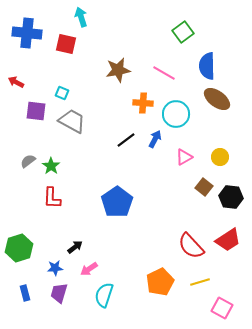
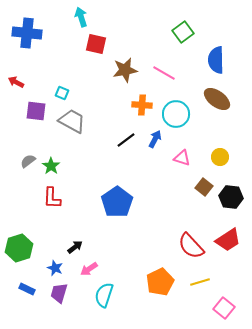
red square: moved 30 px right
blue semicircle: moved 9 px right, 6 px up
brown star: moved 7 px right
orange cross: moved 1 px left, 2 px down
pink triangle: moved 2 px left, 1 px down; rotated 48 degrees clockwise
blue star: rotated 28 degrees clockwise
blue rectangle: moved 2 px right, 4 px up; rotated 49 degrees counterclockwise
pink square: moved 2 px right; rotated 10 degrees clockwise
